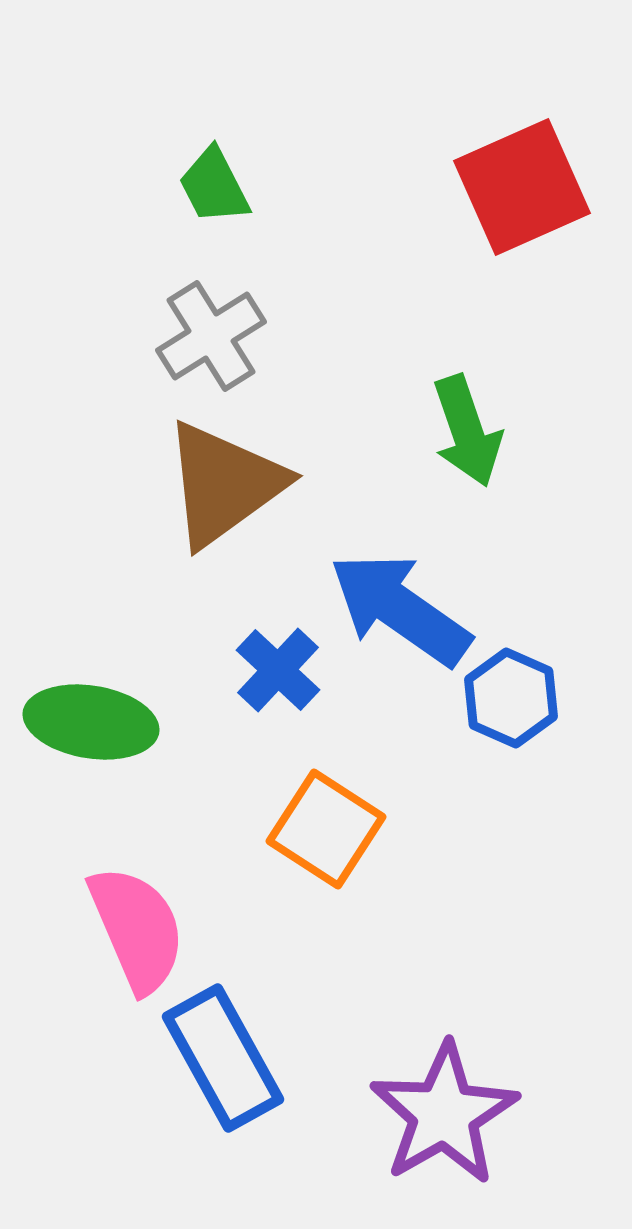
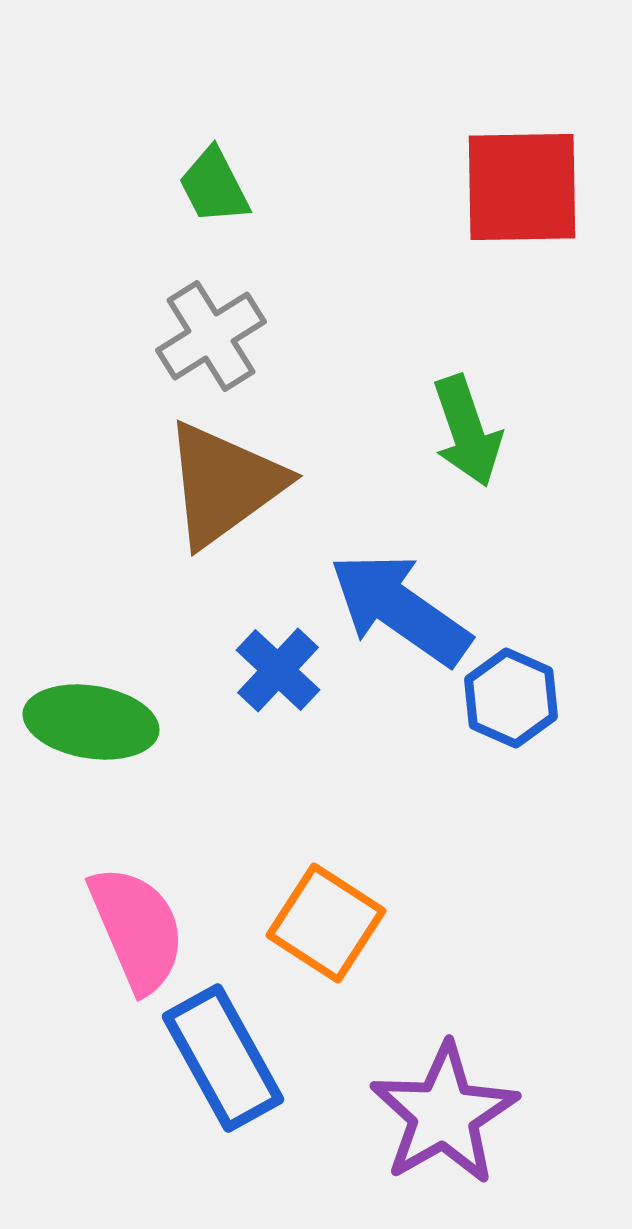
red square: rotated 23 degrees clockwise
orange square: moved 94 px down
